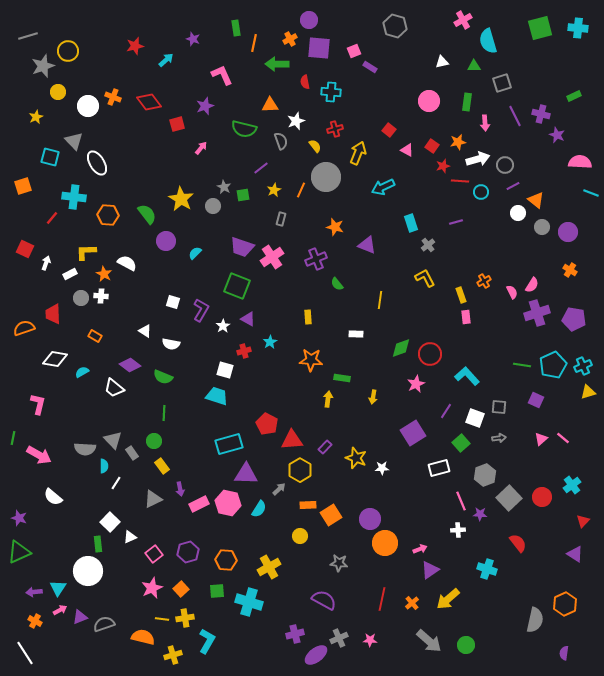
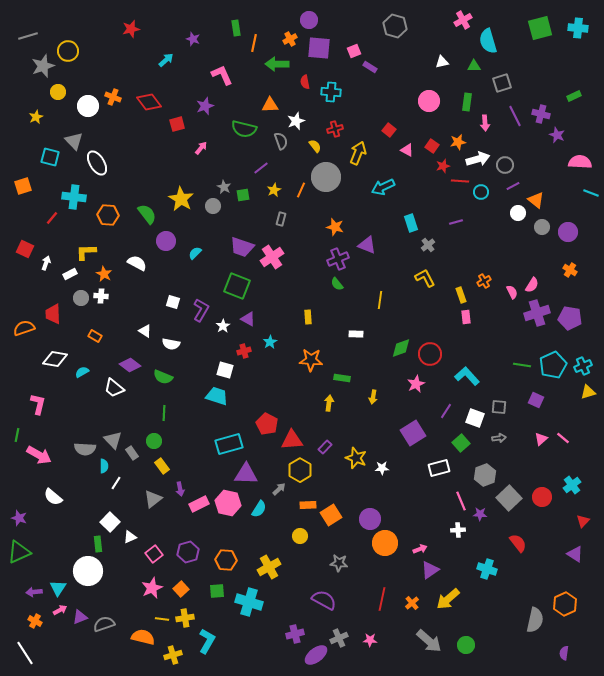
red star at (135, 46): moved 4 px left, 17 px up
purple cross at (316, 259): moved 22 px right
white semicircle at (127, 263): moved 10 px right
purple pentagon at (574, 319): moved 4 px left, 1 px up
yellow arrow at (328, 399): moved 1 px right, 4 px down
green line at (13, 438): moved 4 px right, 3 px up
gray triangle at (153, 499): rotated 12 degrees counterclockwise
